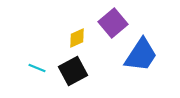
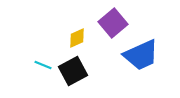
blue trapezoid: rotated 33 degrees clockwise
cyan line: moved 6 px right, 3 px up
